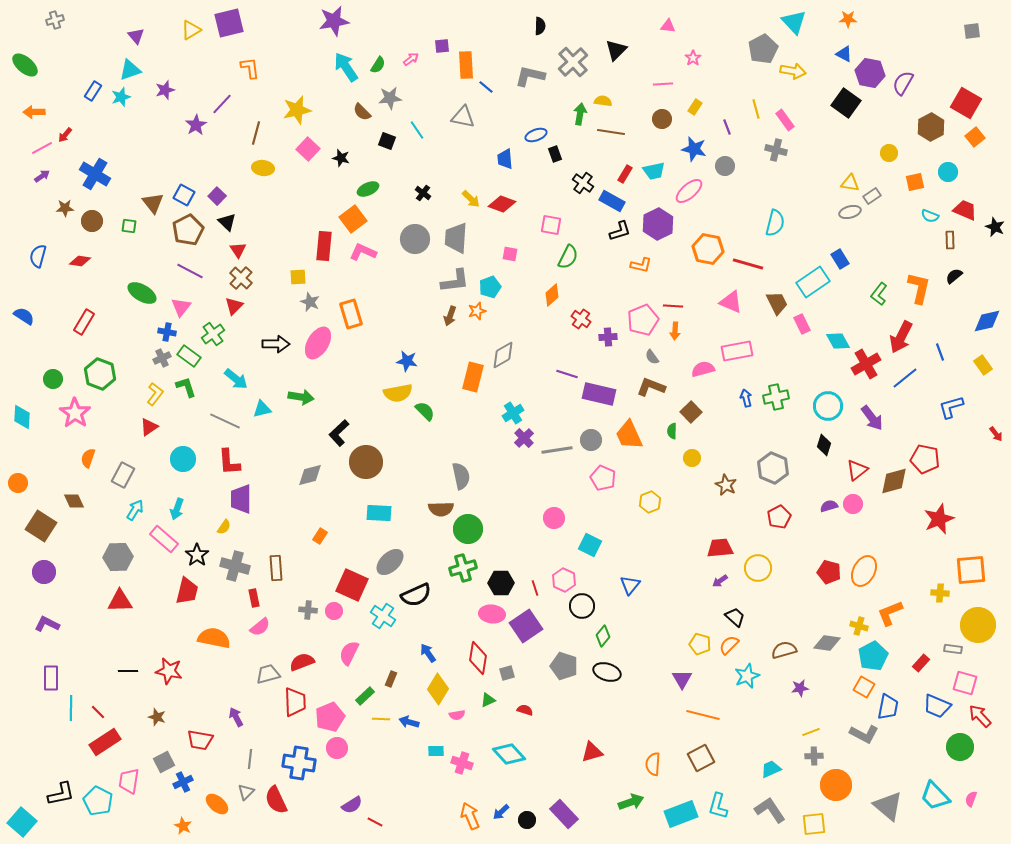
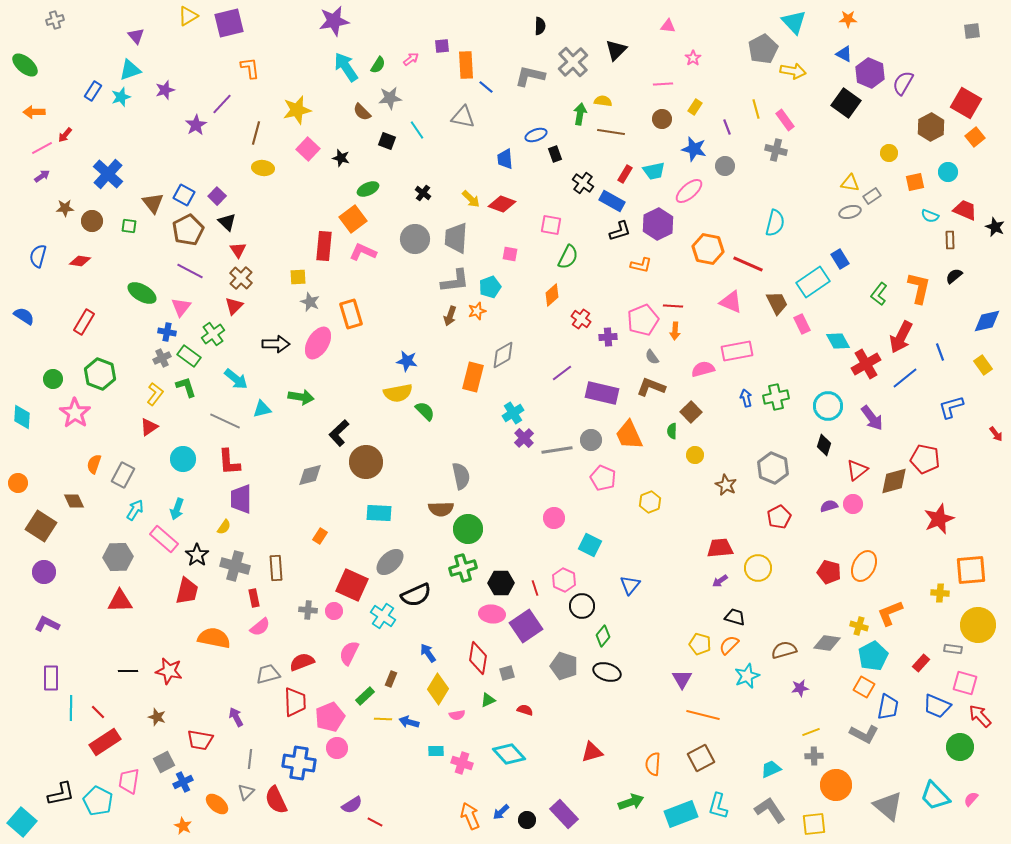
yellow triangle at (191, 30): moved 3 px left, 14 px up
purple hexagon at (870, 73): rotated 12 degrees clockwise
blue cross at (95, 174): moved 13 px right; rotated 12 degrees clockwise
red line at (748, 264): rotated 8 degrees clockwise
purple line at (567, 374): moved 5 px left, 1 px up; rotated 55 degrees counterclockwise
purple rectangle at (599, 394): moved 3 px right, 1 px up
orange semicircle at (88, 458): moved 6 px right, 6 px down
yellow circle at (692, 458): moved 3 px right, 3 px up
orange ellipse at (864, 571): moved 5 px up
black trapezoid at (735, 617): rotated 25 degrees counterclockwise
yellow line at (381, 719): moved 2 px right
pink semicircle at (971, 799): rotated 21 degrees clockwise
